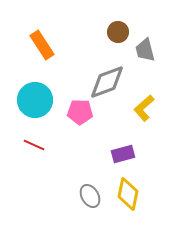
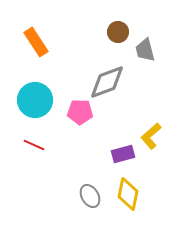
orange rectangle: moved 6 px left, 3 px up
yellow L-shape: moved 7 px right, 28 px down
